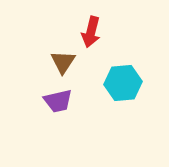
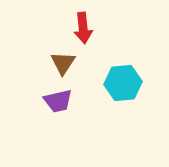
red arrow: moved 8 px left, 4 px up; rotated 20 degrees counterclockwise
brown triangle: moved 1 px down
